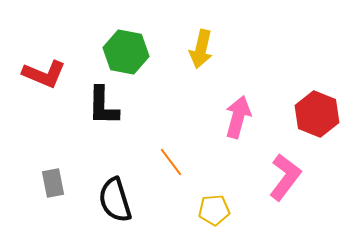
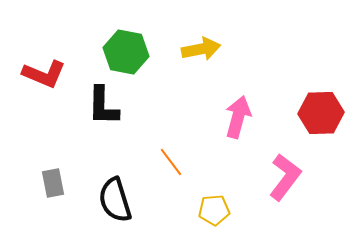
yellow arrow: rotated 114 degrees counterclockwise
red hexagon: moved 4 px right, 1 px up; rotated 24 degrees counterclockwise
